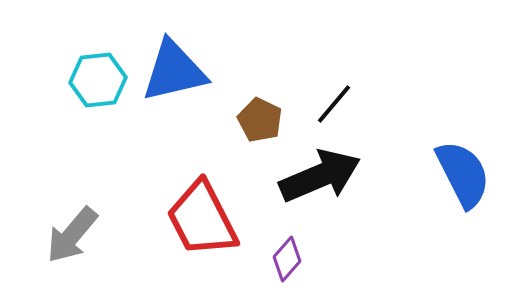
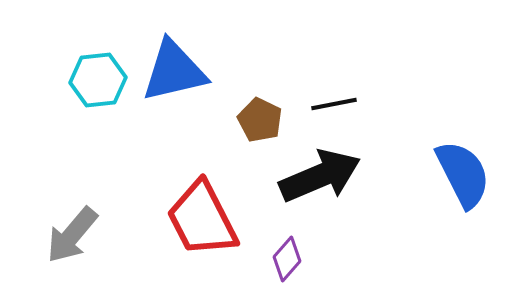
black line: rotated 39 degrees clockwise
